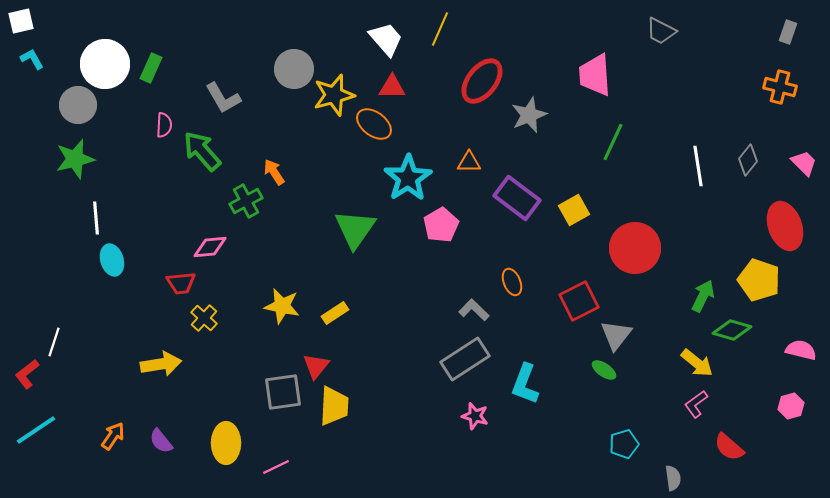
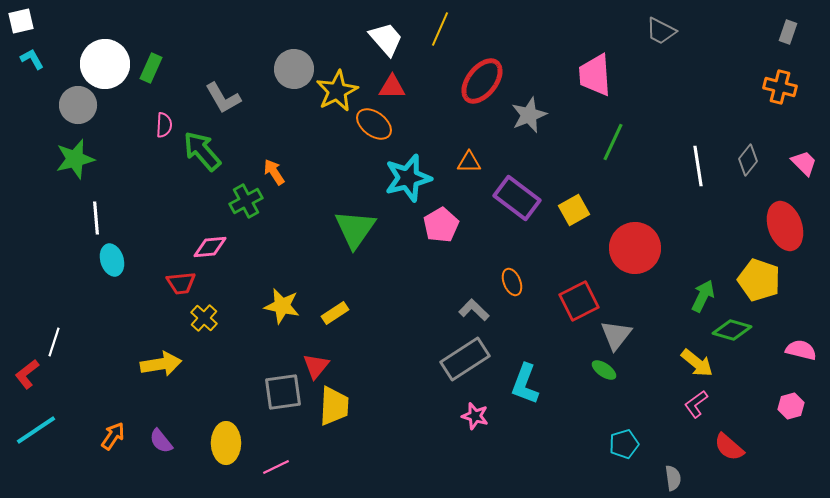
yellow star at (334, 95): moved 3 px right, 4 px up; rotated 12 degrees counterclockwise
cyan star at (408, 178): rotated 18 degrees clockwise
